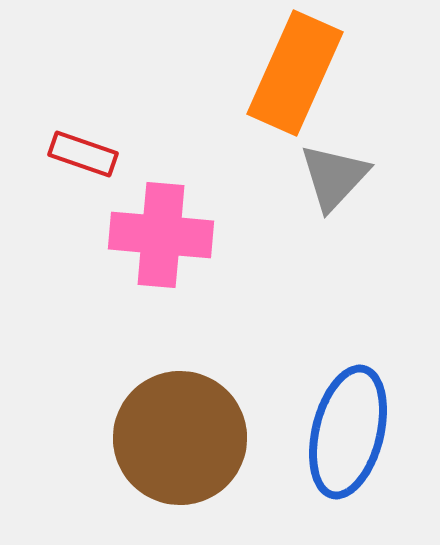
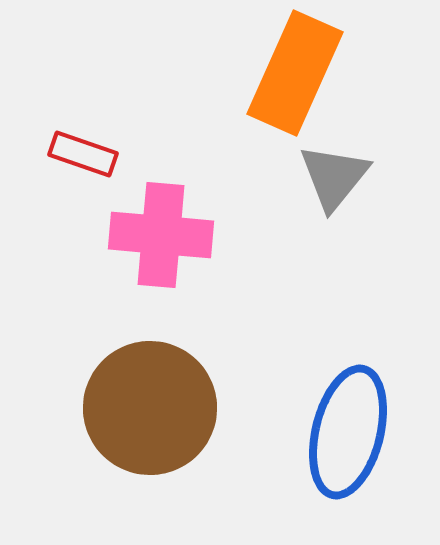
gray triangle: rotated 4 degrees counterclockwise
brown circle: moved 30 px left, 30 px up
